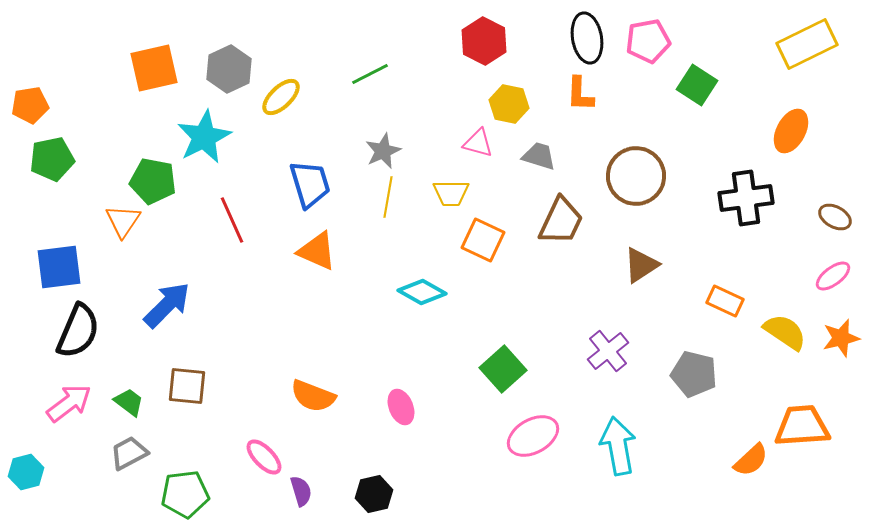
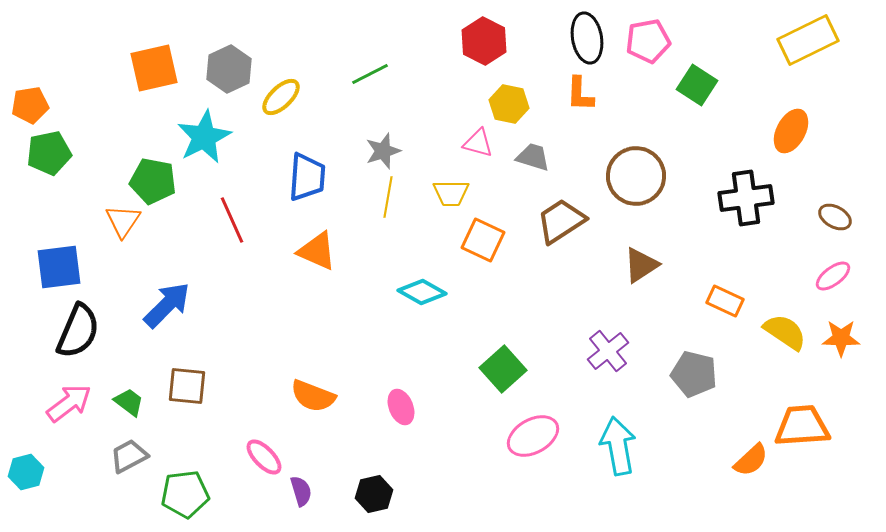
yellow rectangle at (807, 44): moved 1 px right, 4 px up
gray star at (383, 151): rotated 6 degrees clockwise
gray trapezoid at (539, 156): moved 6 px left, 1 px down
green pentagon at (52, 159): moved 3 px left, 6 px up
blue trapezoid at (310, 184): moved 3 px left, 7 px up; rotated 21 degrees clockwise
brown trapezoid at (561, 221): rotated 148 degrees counterclockwise
orange star at (841, 338): rotated 15 degrees clockwise
gray trapezoid at (129, 453): moved 3 px down
